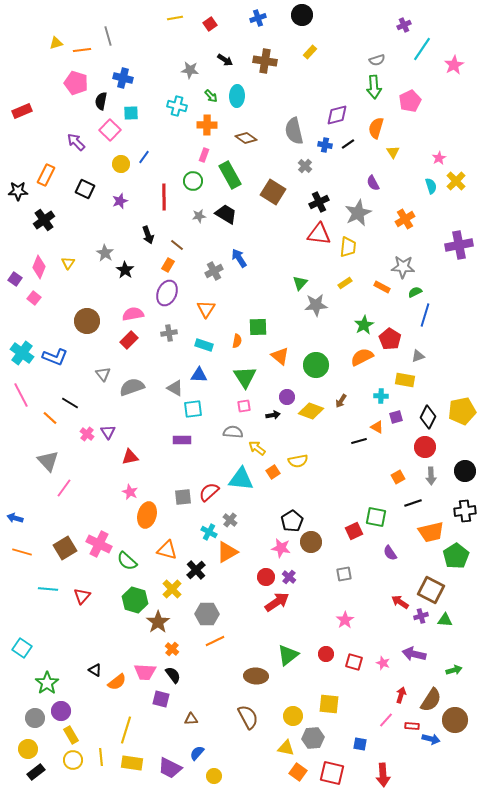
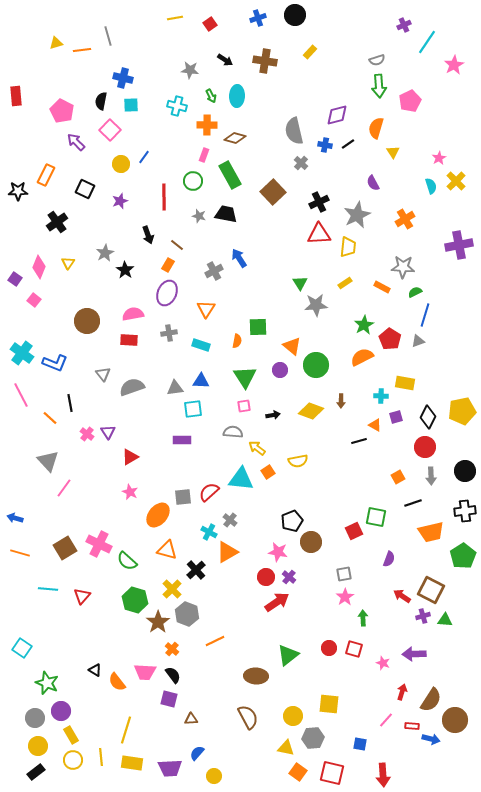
black circle at (302, 15): moved 7 px left
cyan line at (422, 49): moved 5 px right, 7 px up
pink pentagon at (76, 83): moved 14 px left, 28 px down; rotated 10 degrees clockwise
green arrow at (374, 87): moved 5 px right, 1 px up
green arrow at (211, 96): rotated 16 degrees clockwise
red rectangle at (22, 111): moved 6 px left, 15 px up; rotated 72 degrees counterclockwise
cyan square at (131, 113): moved 8 px up
brown diamond at (246, 138): moved 11 px left; rotated 20 degrees counterclockwise
gray cross at (305, 166): moved 4 px left, 3 px up
brown square at (273, 192): rotated 15 degrees clockwise
gray star at (358, 213): moved 1 px left, 2 px down
black trapezoid at (226, 214): rotated 20 degrees counterclockwise
gray star at (199, 216): rotated 24 degrees clockwise
black cross at (44, 220): moved 13 px right, 2 px down
red triangle at (319, 234): rotated 10 degrees counterclockwise
gray star at (105, 253): rotated 12 degrees clockwise
green triangle at (300, 283): rotated 14 degrees counterclockwise
pink square at (34, 298): moved 2 px down
red rectangle at (129, 340): rotated 48 degrees clockwise
cyan rectangle at (204, 345): moved 3 px left
orange triangle at (280, 356): moved 12 px right, 10 px up
gray triangle at (418, 356): moved 15 px up
blue L-shape at (55, 357): moved 6 px down
blue triangle at (199, 375): moved 2 px right, 6 px down
yellow rectangle at (405, 380): moved 3 px down
gray triangle at (175, 388): rotated 36 degrees counterclockwise
purple circle at (287, 397): moved 7 px left, 27 px up
brown arrow at (341, 401): rotated 32 degrees counterclockwise
black line at (70, 403): rotated 48 degrees clockwise
orange triangle at (377, 427): moved 2 px left, 2 px up
red triangle at (130, 457): rotated 18 degrees counterclockwise
orange square at (273, 472): moved 5 px left
orange ellipse at (147, 515): moved 11 px right; rotated 25 degrees clockwise
black pentagon at (292, 521): rotated 10 degrees clockwise
pink star at (281, 548): moved 3 px left, 4 px down
orange line at (22, 552): moved 2 px left, 1 px down
purple semicircle at (390, 553): moved 1 px left, 6 px down; rotated 126 degrees counterclockwise
green pentagon at (456, 556): moved 7 px right
red arrow at (400, 602): moved 2 px right, 6 px up
gray hexagon at (207, 614): moved 20 px left; rotated 20 degrees clockwise
purple cross at (421, 616): moved 2 px right
pink star at (345, 620): moved 23 px up
red circle at (326, 654): moved 3 px right, 6 px up
purple arrow at (414, 654): rotated 15 degrees counterclockwise
red square at (354, 662): moved 13 px up
green arrow at (454, 670): moved 91 px left, 52 px up; rotated 77 degrees counterclockwise
orange semicircle at (117, 682): rotated 90 degrees clockwise
green star at (47, 683): rotated 15 degrees counterclockwise
red arrow at (401, 695): moved 1 px right, 3 px up
purple square at (161, 699): moved 8 px right
yellow circle at (28, 749): moved 10 px right, 3 px up
purple trapezoid at (170, 768): rotated 30 degrees counterclockwise
